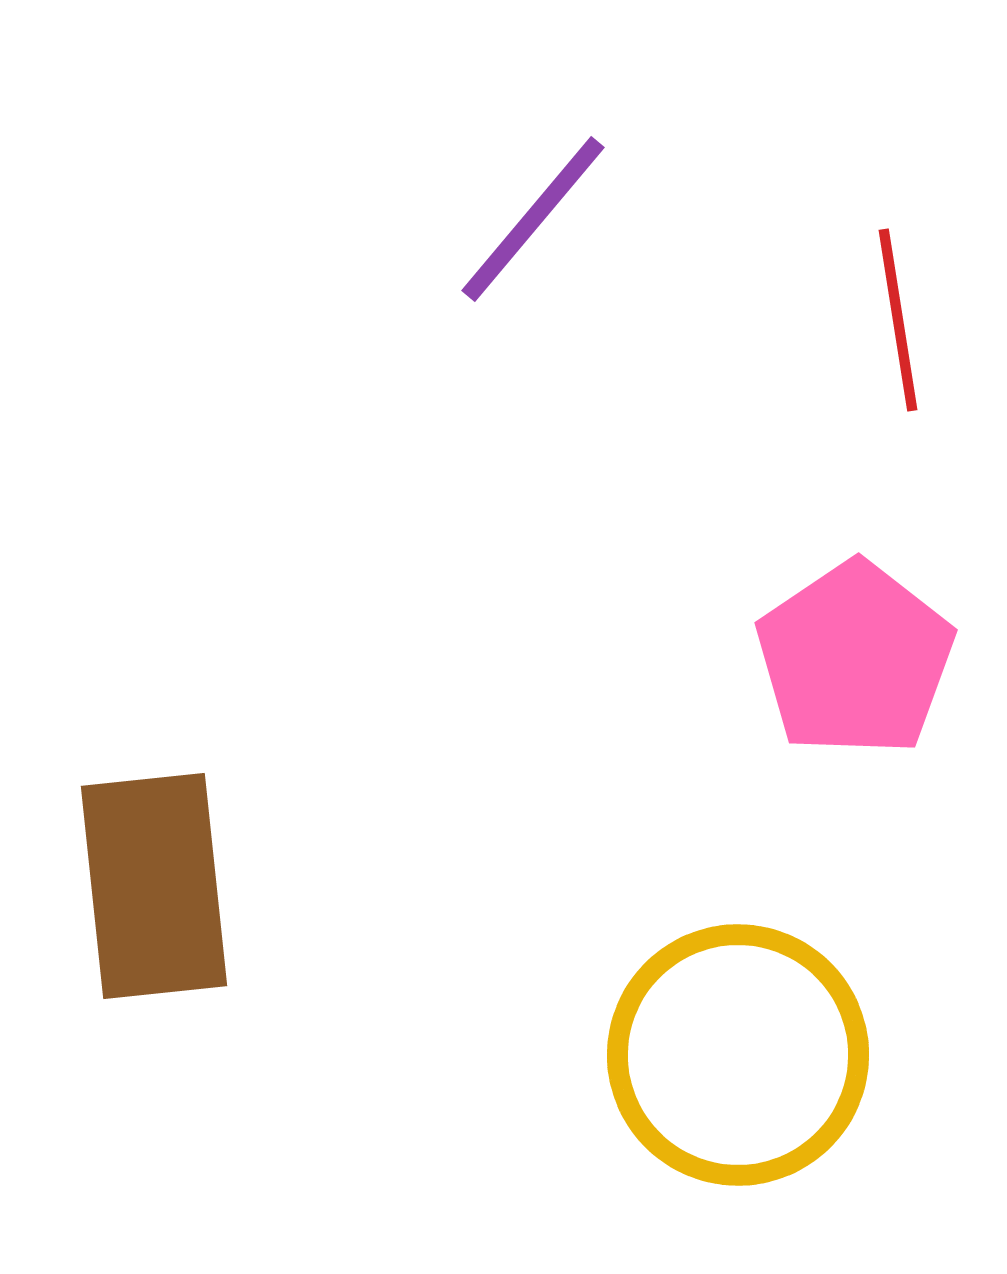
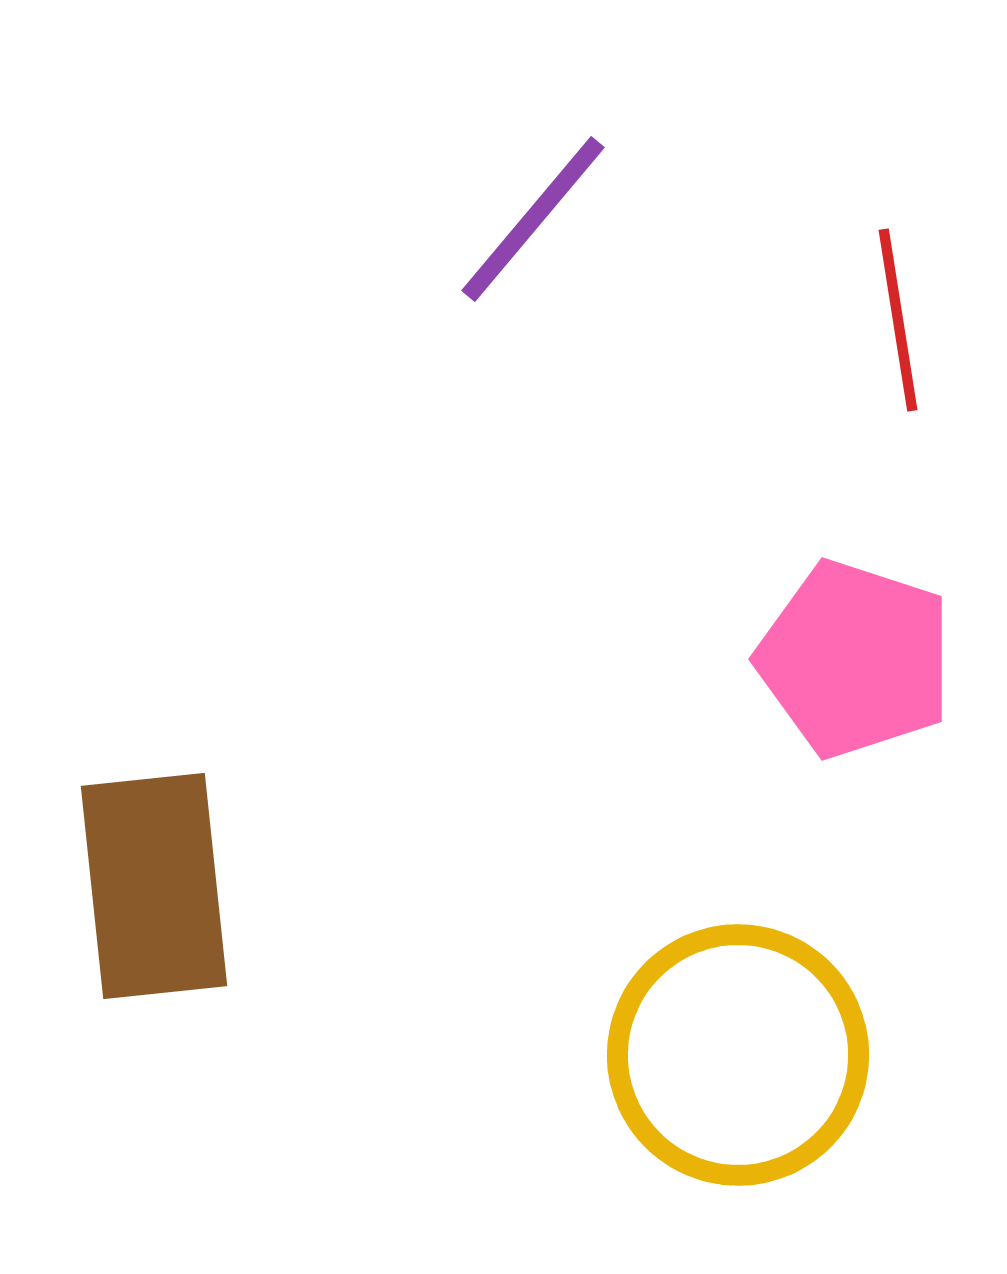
pink pentagon: rotated 20 degrees counterclockwise
